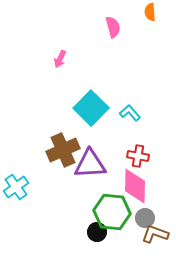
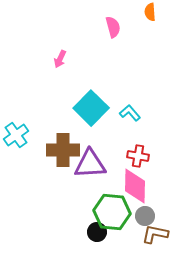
brown cross: rotated 24 degrees clockwise
cyan cross: moved 52 px up
gray circle: moved 2 px up
brown L-shape: rotated 8 degrees counterclockwise
